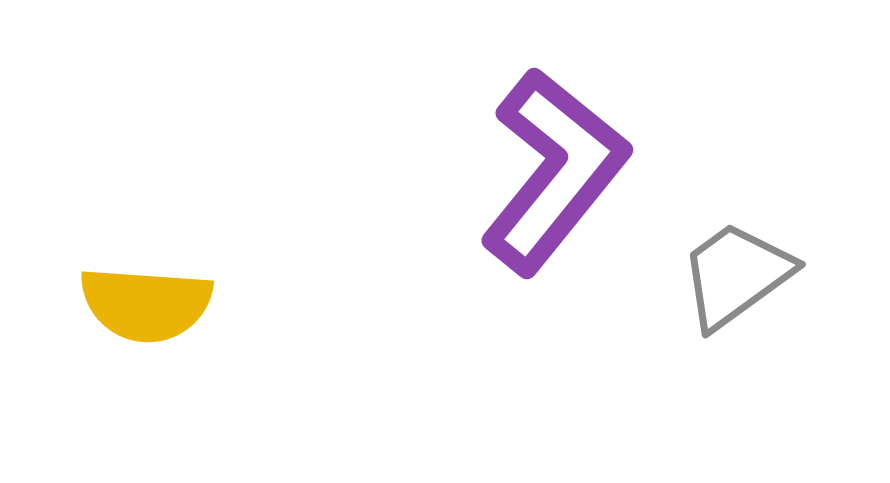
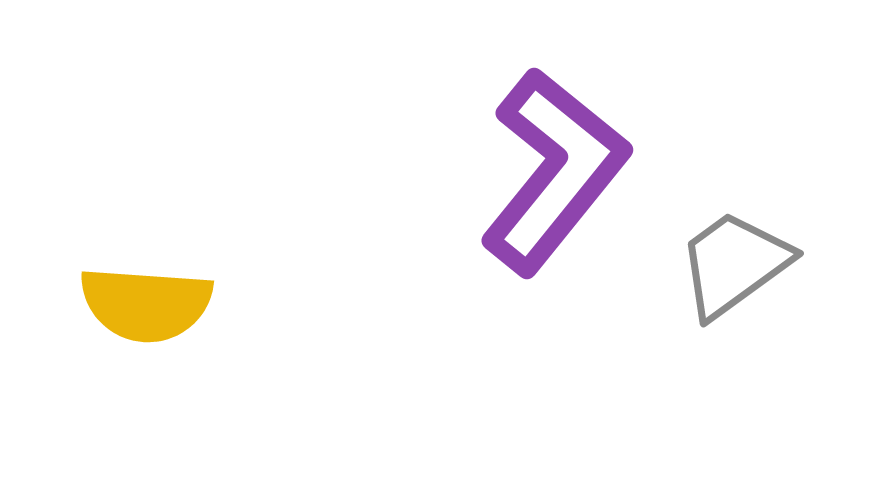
gray trapezoid: moved 2 px left, 11 px up
